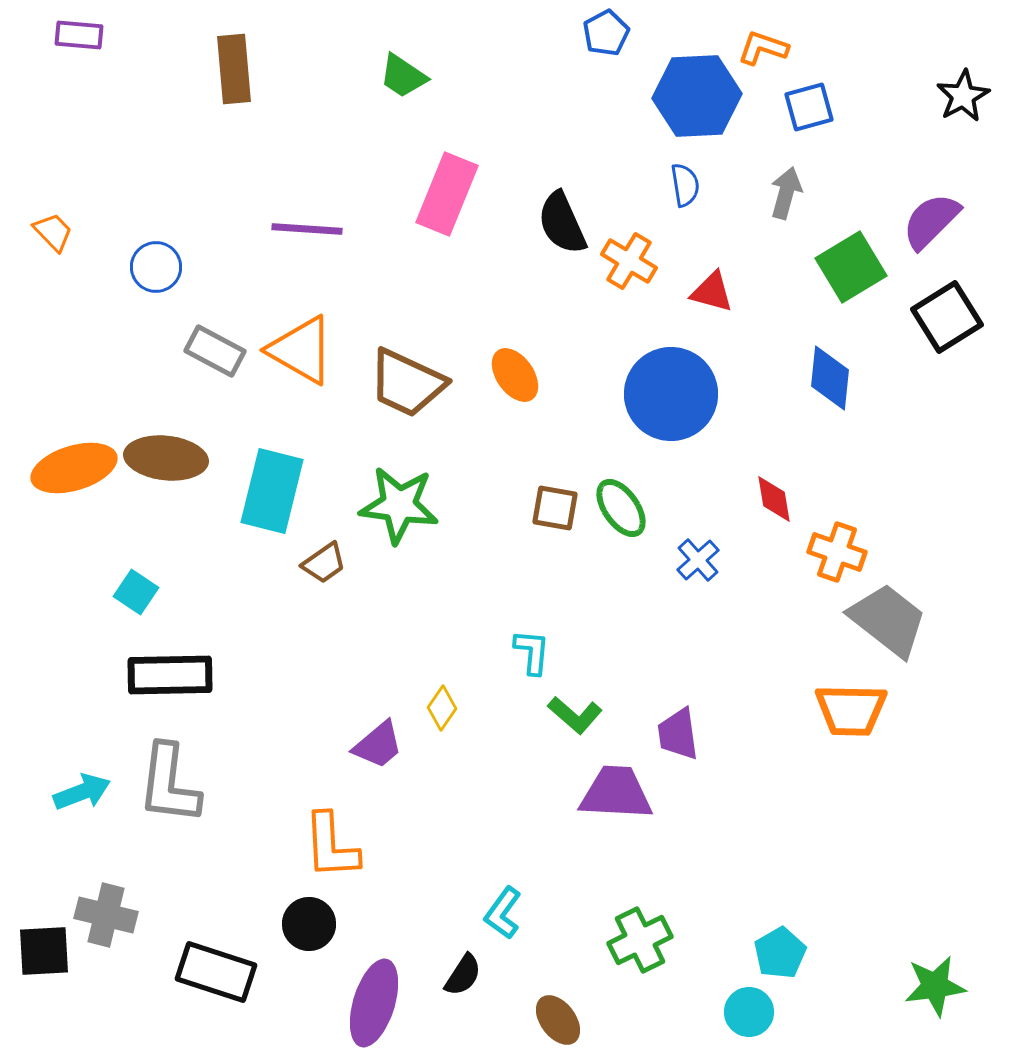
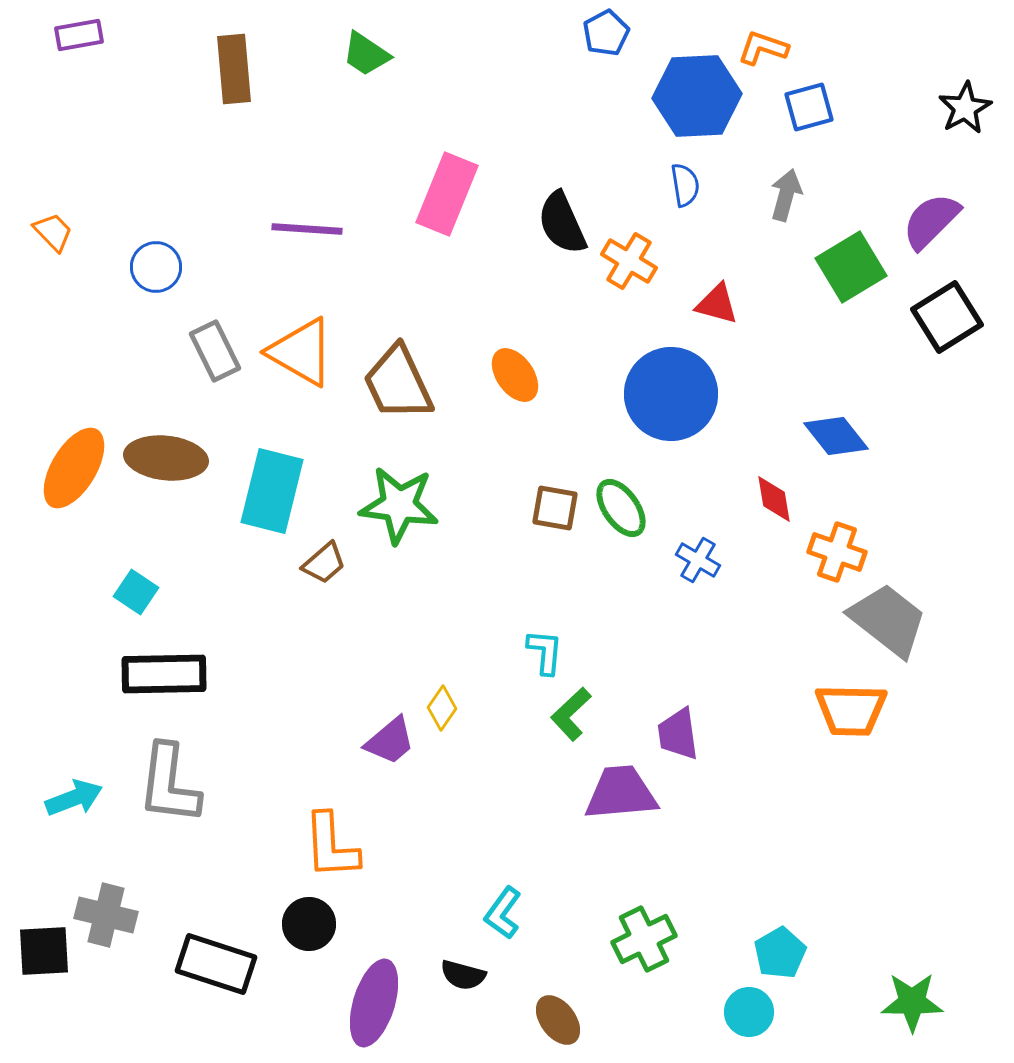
purple rectangle at (79, 35): rotated 15 degrees counterclockwise
green trapezoid at (403, 76): moved 37 px left, 22 px up
black star at (963, 96): moved 2 px right, 12 px down
gray arrow at (786, 193): moved 2 px down
red triangle at (712, 292): moved 5 px right, 12 px down
orange triangle at (301, 350): moved 2 px down
gray rectangle at (215, 351): rotated 36 degrees clockwise
blue diamond at (830, 378): moved 6 px right, 58 px down; rotated 44 degrees counterclockwise
brown trapezoid at (407, 383): moved 9 px left; rotated 40 degrees clockwise
orange ellipse at (74, 468): rotated 42 degrees counterclockwise
blue cross at (698, 560): rotated 18 degrees counterclockwise
brown trapezoid at (324, 563): rotated 6 degrees counterclockwise
cyan L-shape at (532, 652): moved 13 px right
black rectangle at (170, 675): moved 6 px left, 1 px up
green L-shape at (575, 715): moved 4 px left, 1 px up; rotated 96 degrees clockwise
purple trapezoid at (378, 745): moved 12 px right, 4 px up
cyan arrow at (82, 792): moved 8 px left, 6 px down
purple trapezoid at (616, 793): moved 5 px right; rotated 8 degrees counterclockwise
green cross at (640, 940): moved 4 px right, 1 px up
black rectangle at (216, 972): moved 8 px up
black semicircle at (463, 975): rotated 72 degrees clockwise
green star at (935, 986): moved 23 px left, 16 px down; rotated 8 degrees clockwise
